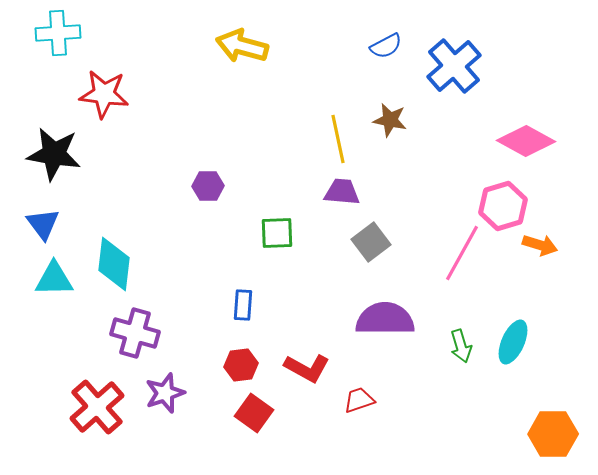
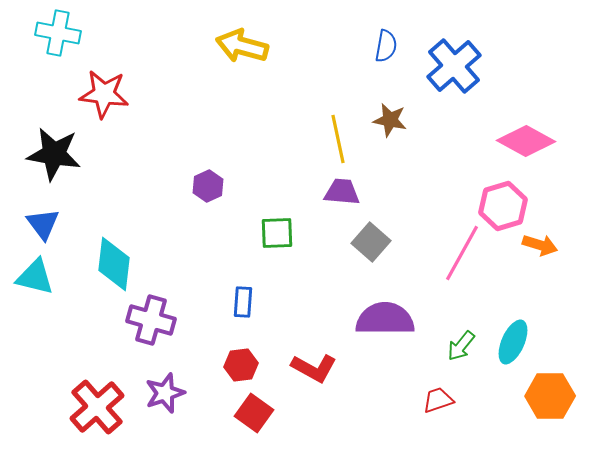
cyan cross: rotated 15 degrees clockwise
blue semicircle: rotated 52 degrees counterclockwise
purple hexagon: rotated 24 degrees counterclockwise
gray square: rotated 12 degrees counterclockwise
cyan triangle: moved 19 px left, 2 px up; rotated 15 degrees clockwise
blue rectangle: moved 3 px up
purple cross: moved 16 px right, 13 px up
green arrow: rotated 56 degrees clockwise
red L-shape: moved 7 px right
red trapezoid: moved 79 px right
orange hexagon: moved 3 px left, 38 px up
